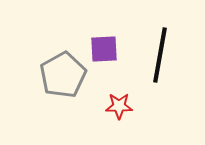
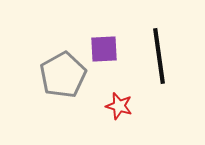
black line: moved 1 px left, 1 px down; rotated 18 degrees counterclockwise
red star: rotated 16 degrees clockwise
